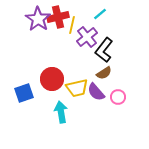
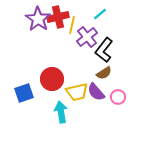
yellow trapezoid: moved 4 px down
